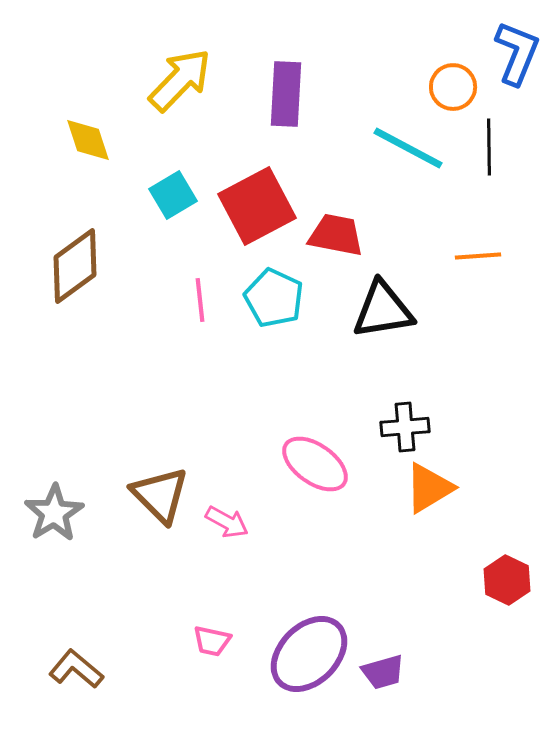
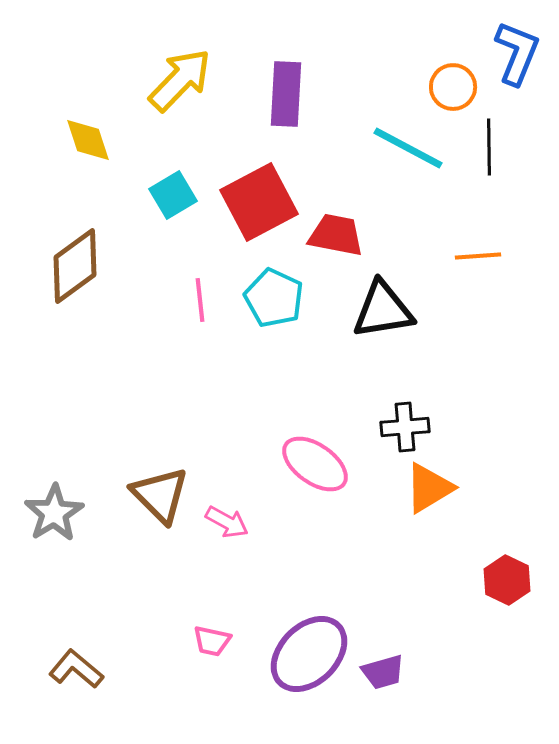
red square: moved 2 px right, 4 px up
